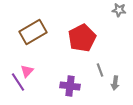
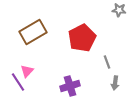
gray line: moved 7 px right, 8 px up
purple cross: rotated 24 degrees counterclockwise
